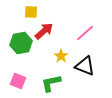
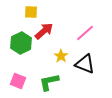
green hexagon: rotated 15 degrees counterclockwise
black triangle: moved 2 px up
green L-shape: moved 2 px left, 1 px up
